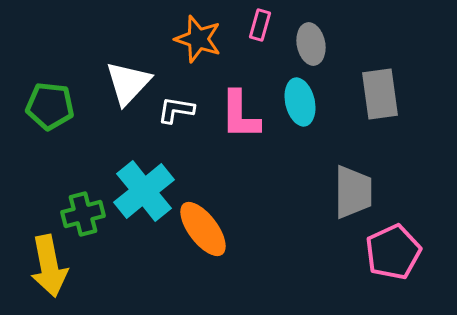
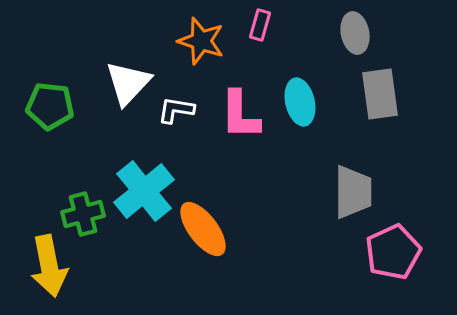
orange star: moved 3 px right, 2 px down
gray ellipse: moved 44 px right, 11 px up
